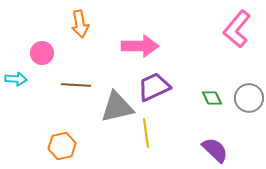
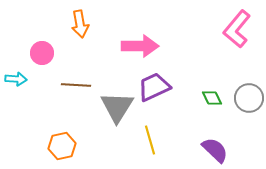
gray triangle: rotated 45 degrees counterclockwise
yellow line: moved 4 px right, 7 px down; rotated 8 degrees counterclockwise
